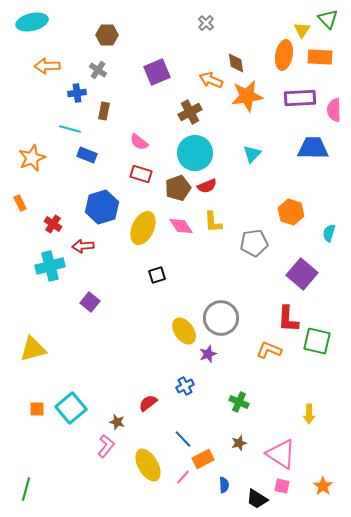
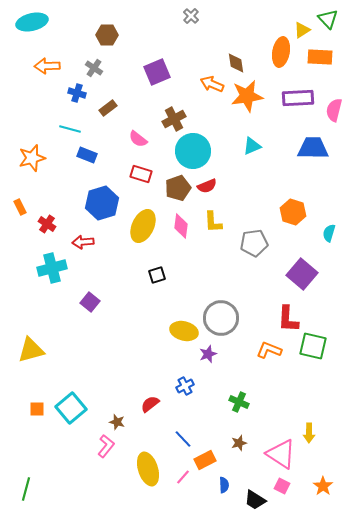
gray cross at (206, 23): moved 15 px left, 7 px up
yellow triangle at (302, 30): rotated 24 degrees clockwise
orange ellipse at (284, 55): moved 3 px left, 3 px up
gray cross at (98, 70): moved 4 px left, 2 px up
orange arrow at (211, 80): moved 1 px right, 4 px down
blue cross at (77, 93): rotated 24 degrees clockwise
purple rectangle at (300, 98): moved 2 px left
pink semicircle at (334, 110): rotated 15 degrees clockwise
brown rectangle at (104, 111): moved 4 px right, 3 px up; rotated 42 degrees clockwise
brown cross at (190, 112): moved 16 px left, 7 px down
pink semicircle at (139, 142): moved 1 px left, 3 px up
cyan circle at (195, 153): moved 2 px left, 2 px up
cyan triangle at (252, 154): moved 8 px up; rotated 24 degrees clockwise
orange star at (32, 158): rotated 8 degrees clockwise
orange rectangle at (20, 203): moved 4 px down
blue hexagon at (102, 207): moved 4 px up
orange hexagon at (291, 212): moved 2 px right
red cross at (53, 224): moved 6 px left
pink diamond at (181, 226): rotated 40 degrees clockwise
yellow ellipse at (143, 228): moved 2 px up
red arrow at (83, 246): moved 4 px up
cyan cross at (50, 266): moved 2 px right, 2 px down
yellow ellipse at (184, 331): rotated 40 degrees counterclockwise
green square at (317, 341): moved 4 px left, 5 px down
yellow triangle at (33, 349): moved 2 px left, 1 px down
red semicircle at (148, 403): moved 2 px right, 1 px down
yellow arrow at (309, 414): moved 19 px down
orange rectangle at (203, 459): moved 2 px right, 1 px down
yellow ellipse at (148, 465): moved 4 px down; rotated 12 degrees clockwise
pink square at (282, 486): rotated 14 degrees clockwise
black trapezoid at (257, 499): moved 2 px left, 1 px down
